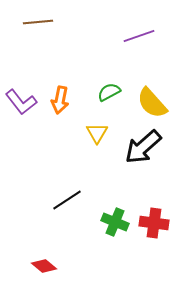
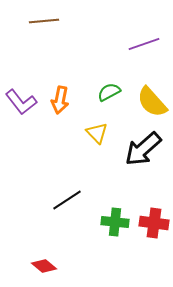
brown line: moved 6 px right, 1 px up
purple line: moved 5 px right, 8 px down
yellow semicircle: moved 1 px up
yellow triangle: rotated 15 degrees counterclockwise
black arrow: moved 2 px down
green cross: rotated 16 degrees counterclockwise
